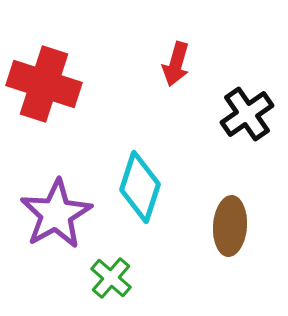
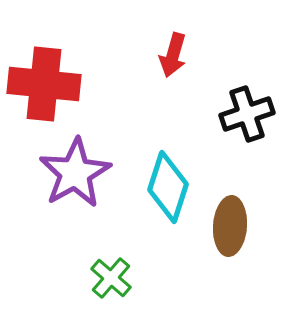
red arrow: moved 3 px left, 9 px up
red cross: rotated 12 degrees counterclockwise
black cross: rotated 16 degrees clockwise
cyan diamond: moved 28 px right
purple star: moved 19 px right, 41 px up
